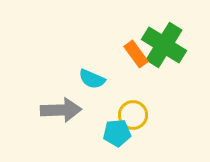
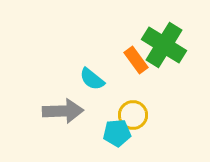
orange rectangle: moved 6 px down
cyan semicircle: rotated 16 degrees clockwise
gray arrow: moved 2 px right, 1 px down
